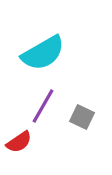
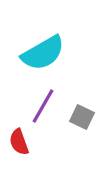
red semicircle: rotated 104 degrees clockwise
